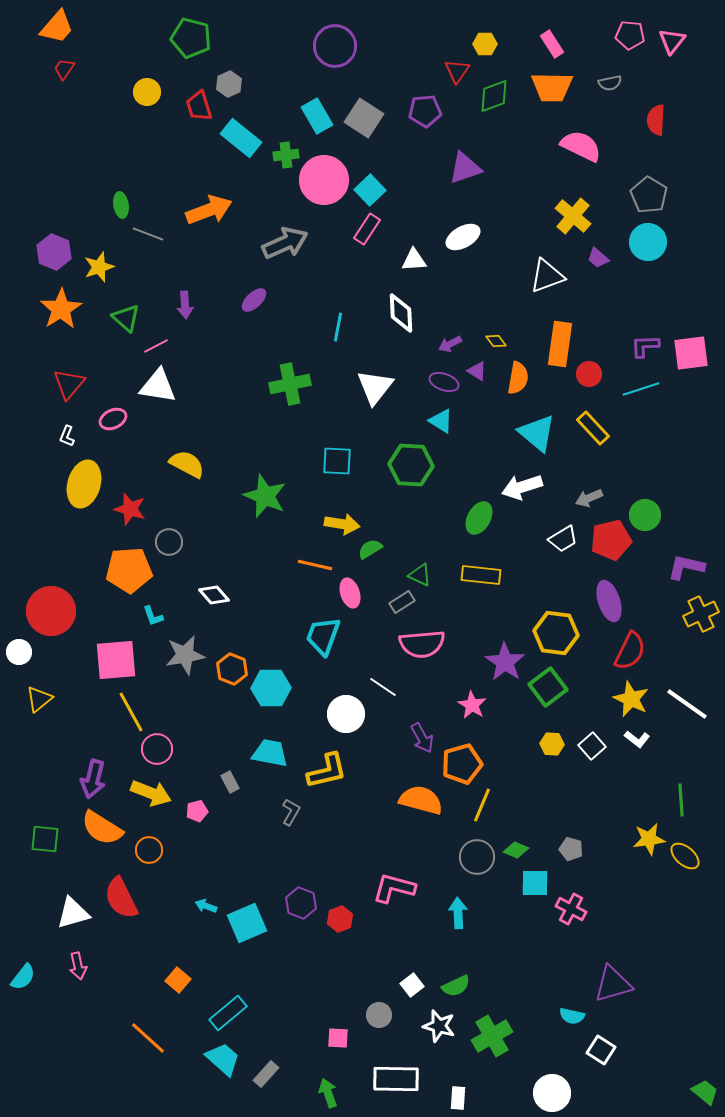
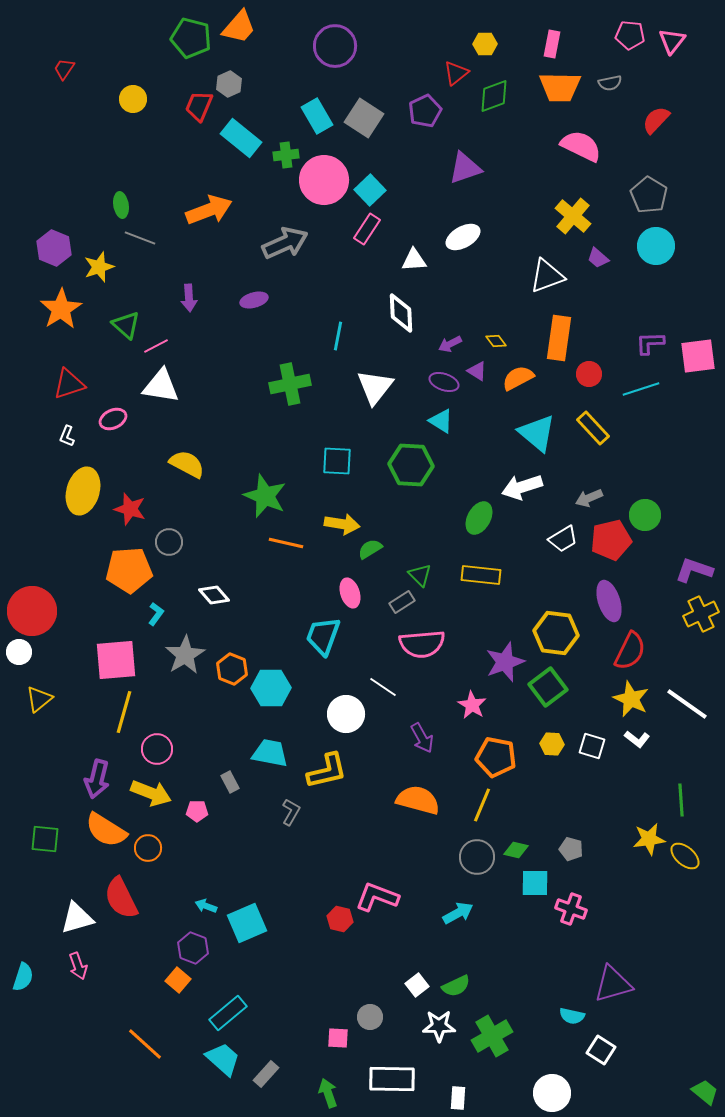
orange trapezoid at (57, 27): moved 182 px right
pink rectangle at (552, 44): rotated 44 degrees clockwise
red triangle at (457, 71): moved 1 px left, 2 px down; rotated 16 degrees clockwise
orange trapezoid at (552, 87): moved 8 px right
yellow circle at (147, 92): moved 14 px left, 7 px down
red trapezoid at (199, 106): rotated 40 degrees clockwise
purple pentagon at (425, 111): rotated 20 degrees counterclockwise
red semicircle at (656, 120): rotated 40 degrees clockwise
gray line at (148, 234): moved 8 px left, 4 px down
cyan circle at (648, 242): moved 8 px right, 4 px down
purple hexagon at (54, 252): moved 4 px up
purple ellipse at (254, 300): rotated 28 degrees clockwise
purple arrow at (185, 305): moved 4 px right, 7 px up
green triangle at (126, 318): moved 7 px down
cyan line at (338, 327): moved 9 px down
orange rectangle at (560, 344): moved 1 px left, 6 px up
purple L-shape at (645, 346): moved 5 px right, 3 px up
pink square at (691, 353): moved 7 px right, 3 px down
orange semicircle at (518, 378): rotated 128 degrees counterclockwise
red triangle at (69, 384): rotated 32 degrees clockwise
white triangle at (158, 386): moved 3 px right
yellow ellipse at (84, 484): moved 1 px left, 7 px down
orange line at (315, 565): moved 29 px left, 22 px up
purple L-shape at (686, 567): moved 8 px right, 3 px down; rotated 6 degrees clockwise
green triangle at (420, 575): rotated 20 degrees clockwise
red circle at (51, 611): moved 19 px left
cyan L-shape at (153, 616): moved 3 px right, 2 px up; rotated 125 degrees counterclockwise
gray star at (185, 655): rotated 21 degrees counterclockwise
purple star at (505, 662): rotated 18 degrees clockwise
yellow line at (131, 712): moved 7 px left; rotated 45 degrees clockwise
white square at (592, 746): rotated 32 degrees counterclockwise
orange pentagon at (462, 764): moved 34 px right, 7 px up; rotated 27 degrees clockwise
purple arrow at (93, 779): moved 4 px right
orange semicircle at (421, 800): moved 3 px left
pink pentagon at (197, 811): rotated 15 degrees clockwise
orange semicircle at (102, 828): moved 4 px right, 2 px down
orange circle at (149, 850): moved 1 px left, 2 px up
green diamond at (516, 850): rotated 10 degrees counterclockwise
pink L-shape at (394, 888): moved 17 px left, 9 px down; rotated 6 degrees clockwise
purple hexagon at (301, 903): moved 108 px left, 45 px down
pink cross at (571, 909): rotated 8 degrees counterclockwise
white triangle at (73, 913): moved 4 px right, 5 px down
cyan arrow at (458, 913): rotated 64 degrees clockwise
red hexagon at (340, 919): rotated 25 degrees counterclockwise
pink arrow at (78, 966): rotated 8 degrees counterclockwise
cyan semicircle at (23, 977): rotated 20 degrees counterclockwise
white square at (412, 985): moved 5 px right
gray circle at (379, 1015): moved 9 px left, 2 px down
white star at (439, 1026): rotated 16 degrees counterclockwise
orange line at (148, 1038): moved 3 px left, 6 px down
white rectangle at (396, 1079): moved 4 px left
